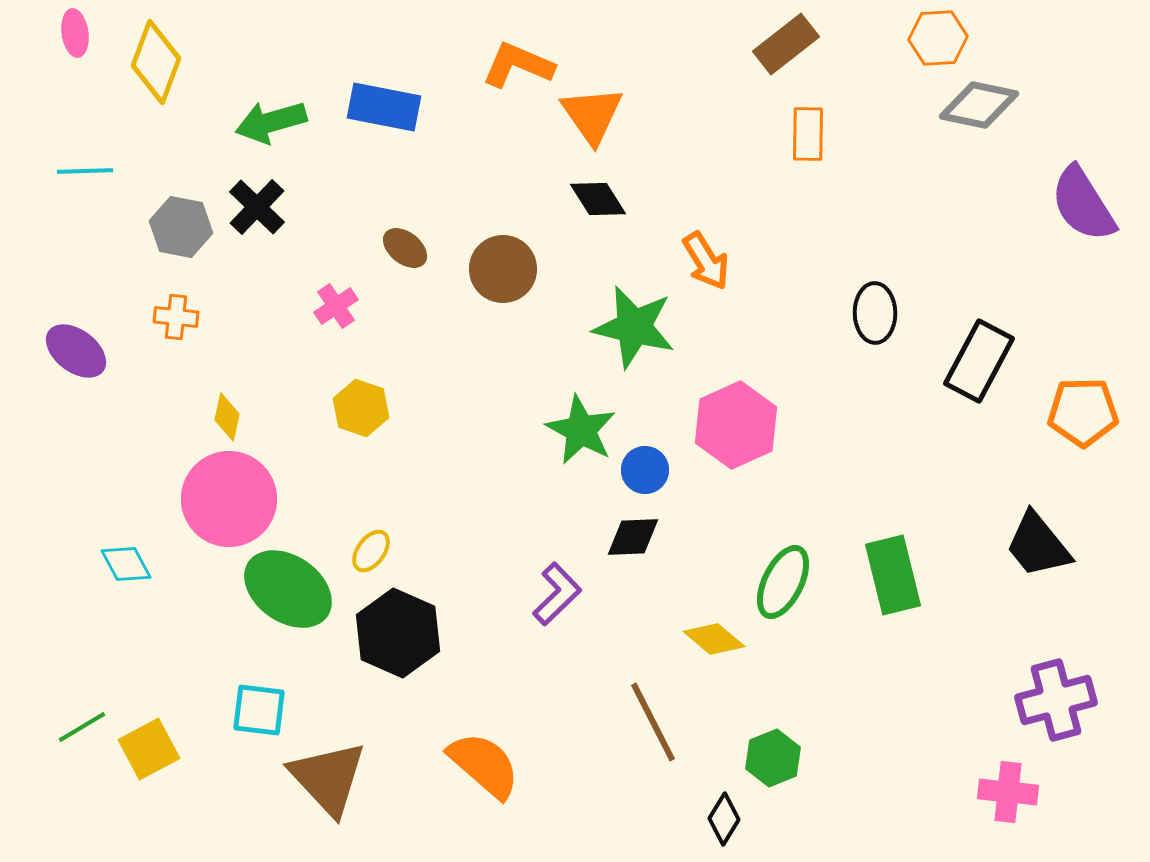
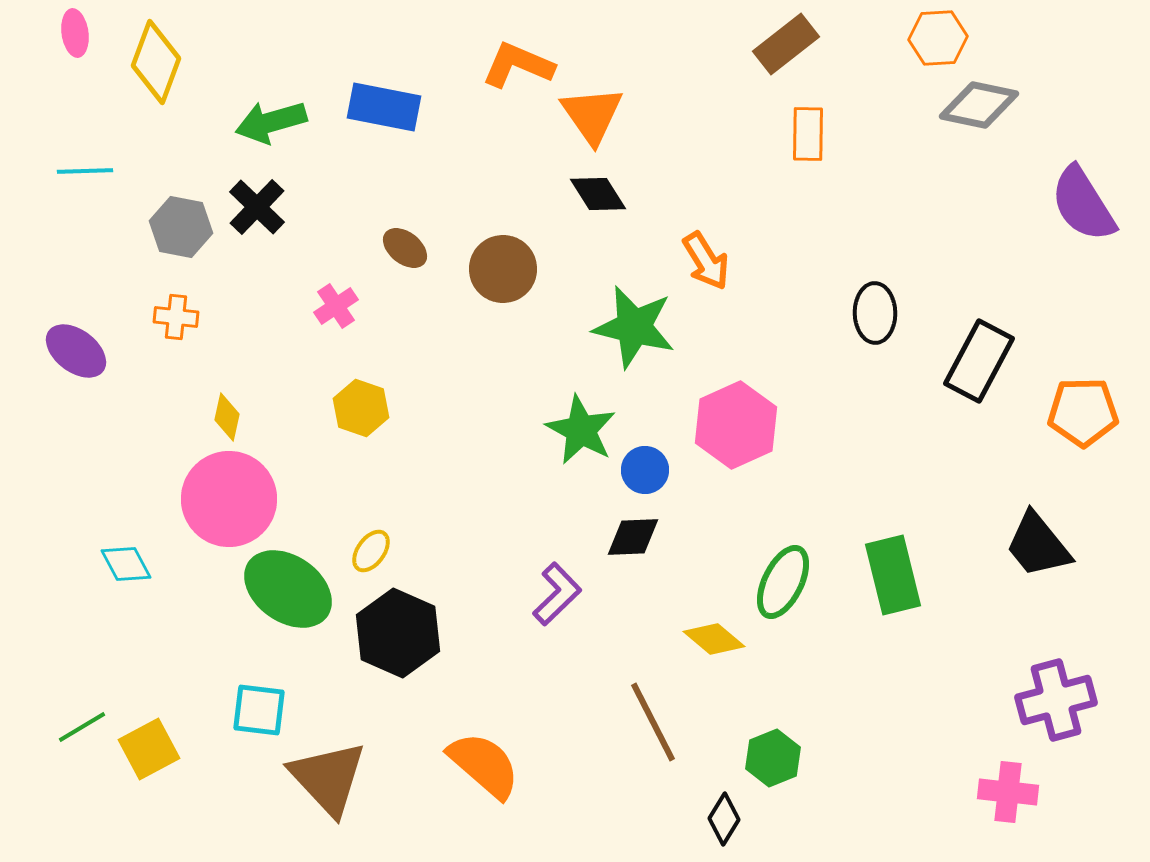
black diamond at (598, 199): moved 5 px up
